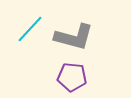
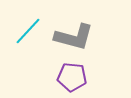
cyan line: moved 2 px left, 2 px down
